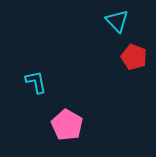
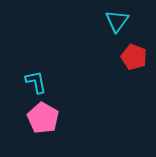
cyan triangle: rotated 20 degrees clockwise
pink pentagon: moved 24 px left, 7 px up
